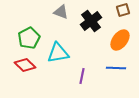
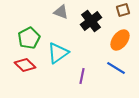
cyan triangle: rotated 25 degrees counterclockwise
blue line: rotated 30 degrees clockwise
